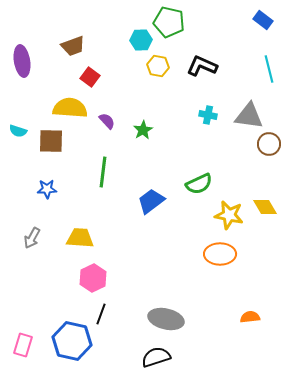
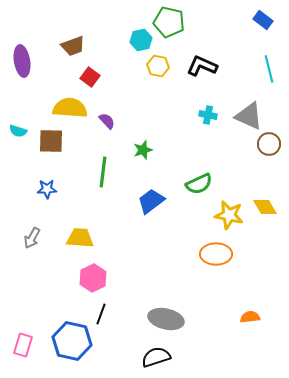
cyan hexagon: rotated 10 degrees counterclockwise
gray triangle: rotated 16 degrees clockwise
green star: moved 20 px down; rotated 12 degrees clockwise
orange ellipse: moved 4 px left
